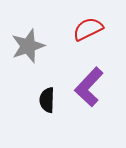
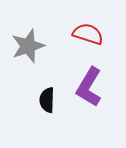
red semicircle: moved 5 px down; rotated 44 degrees clockwise
purple L-shape: rotated 12 degrees counterclockwise
